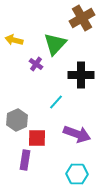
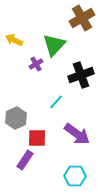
yellow arrow: rotated 12 degrees clockwise
green triangle: moved 1 px left, 1 px down
purple cross: rotated 24 degrees clockwise
black cross: rotated 20 degrees counterclockwise
gray hexagon: moved 1 px left, 2 px up
purple arrow: rotated 16 degrees clockwise
purple rectangle: rotated 24 degrees clockwise
cyan hexagon: moved 2 px left, 2 px down
